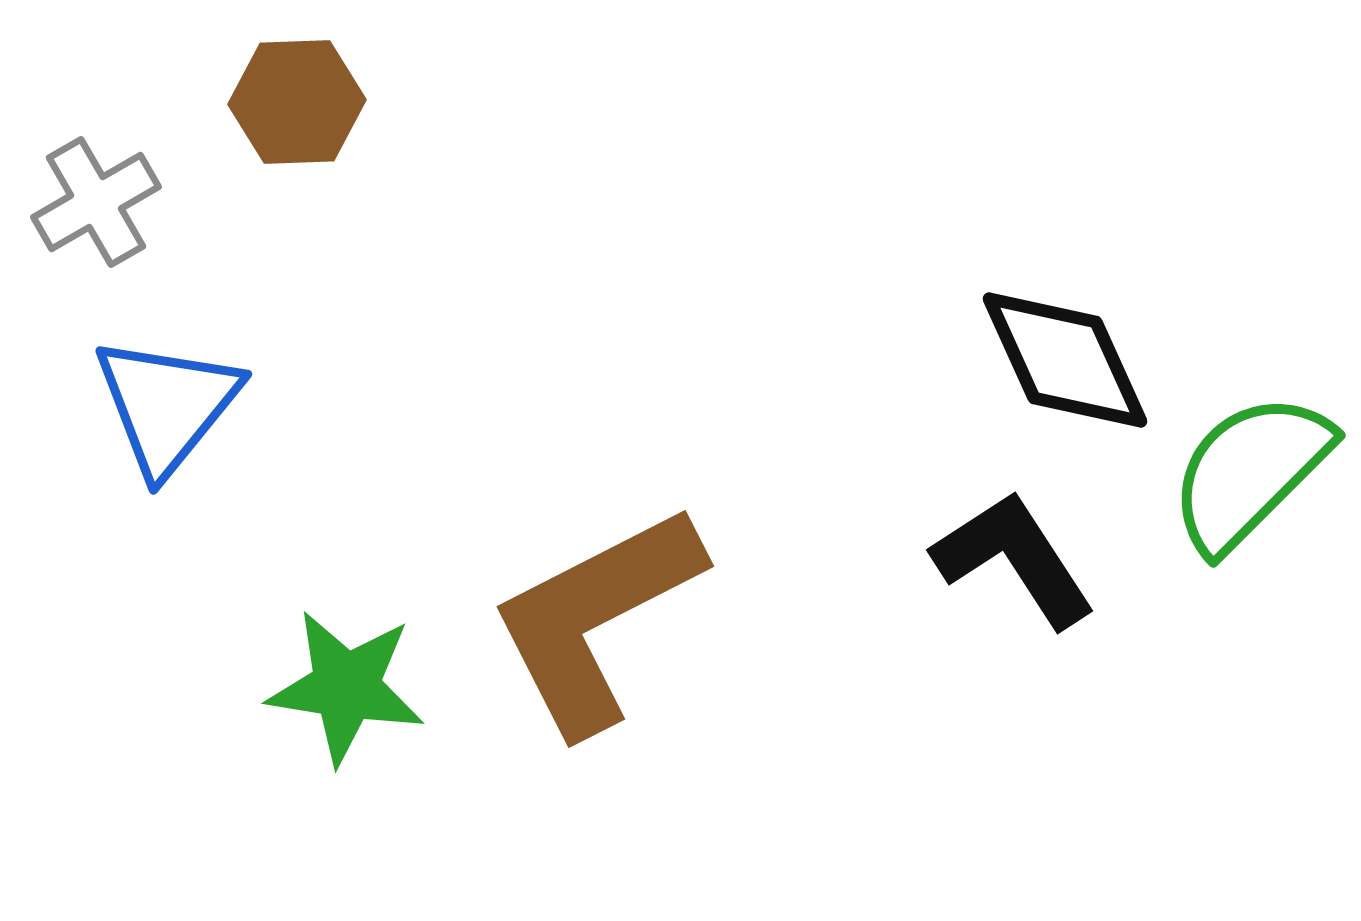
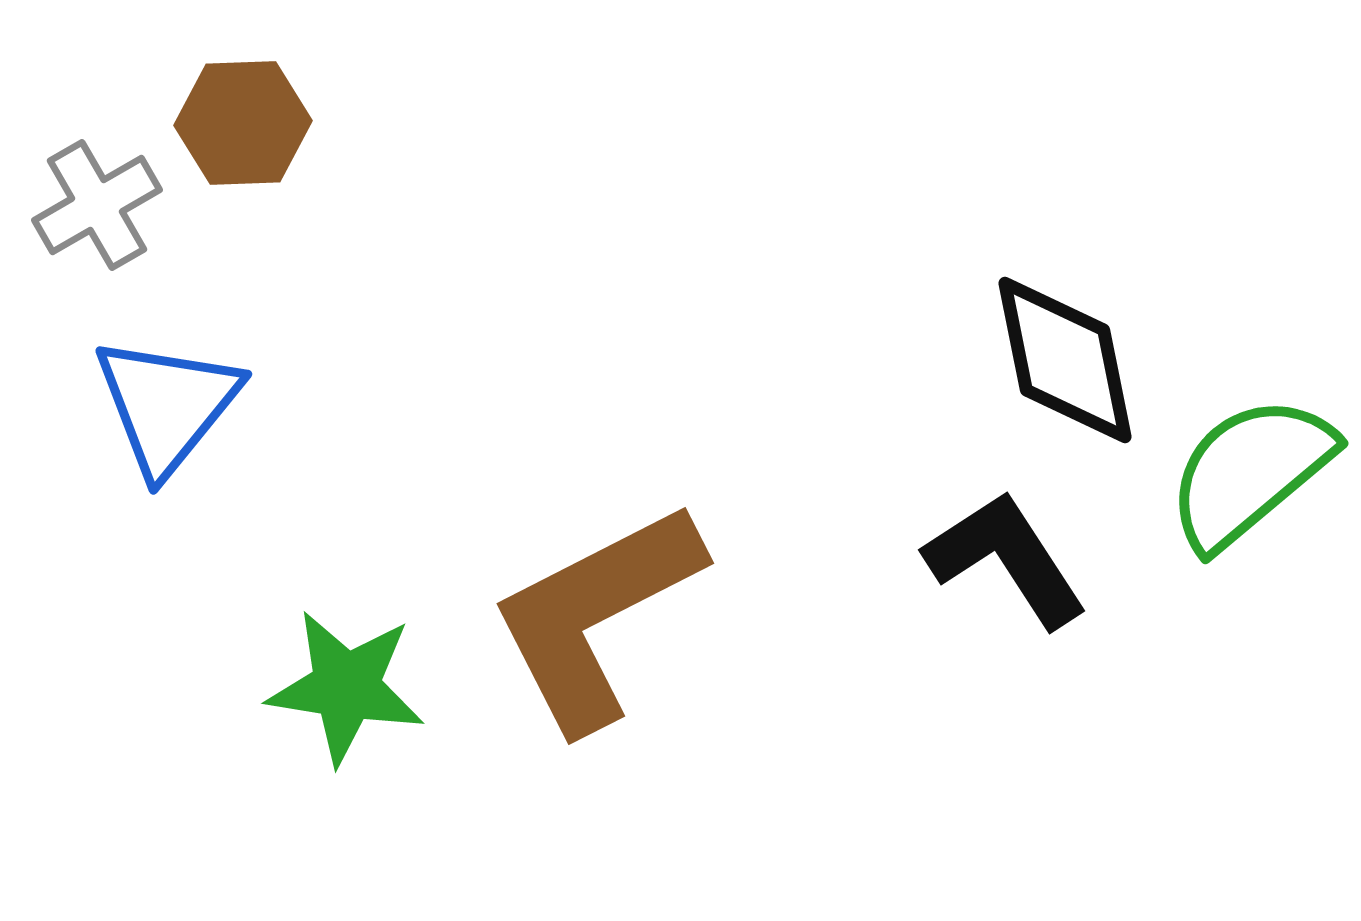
brown hexagon: moved 54 px left, 21 px down
gray cross: moved 1 px right, 3 px down
black diamond: rotated 13 degrees clockwise
green semicircle: rotated 5 degrees clockwise
black L-shape: moved 8 px left
brown L-shape: moved 3 px up
